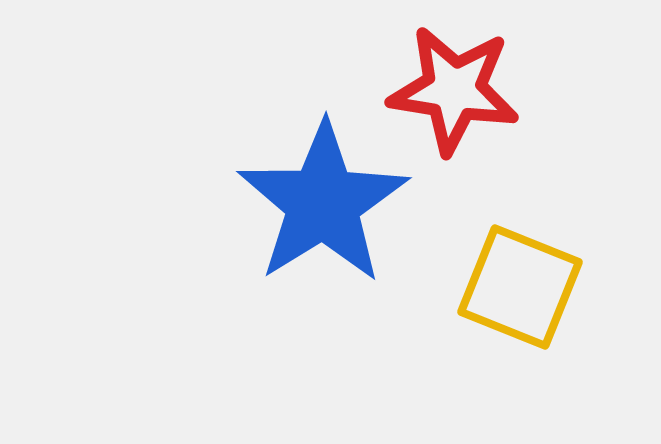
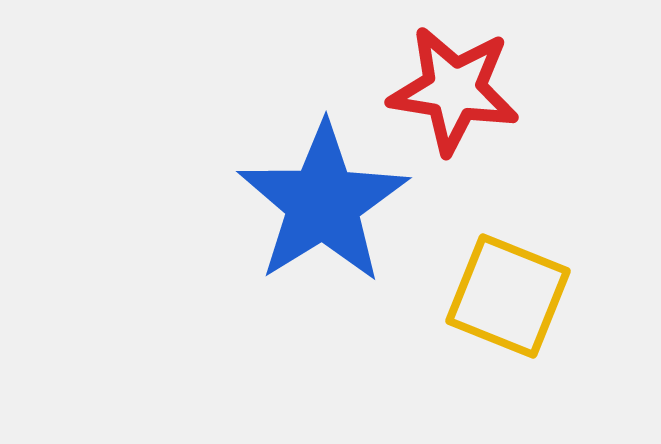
yellow square: moved 12 px left, 9 px down
